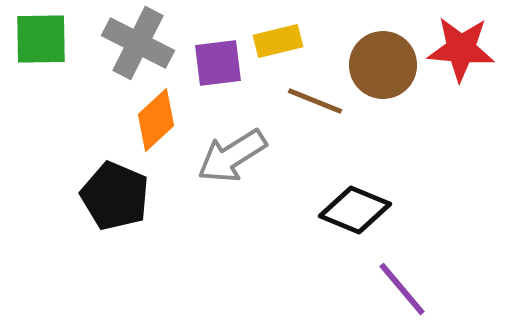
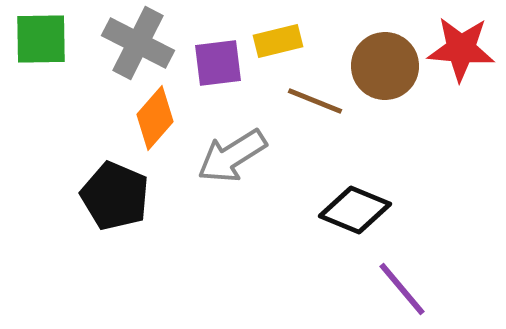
brown circle: moved 2 px right, 1 px down
orange diamond: moved 1 px left, 2 px up; rotated 6 degrees counterclockwise
